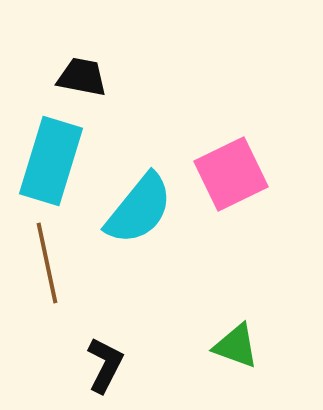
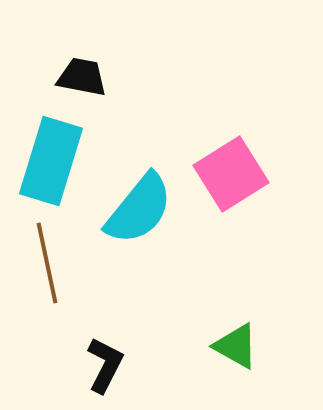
pink square: rotated 6 degrees counterclockwise
green triangle: rotated 9 degrees clockwise
